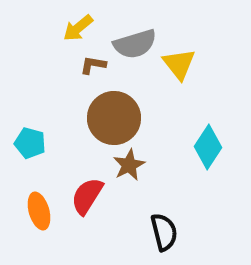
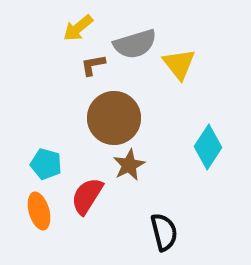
brown L-shape: rotated 20 degrees counterclockwise
cyan pentagon: moved 16 px right, 21 px down
